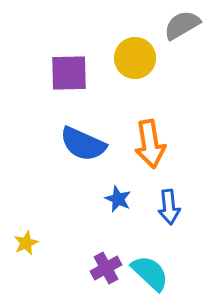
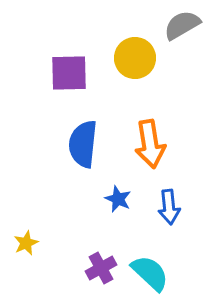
blue semicircle: rotated 72 degrees clockwise
purple cross: moved 5 px left
